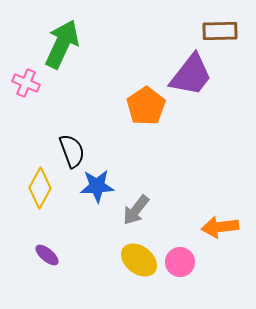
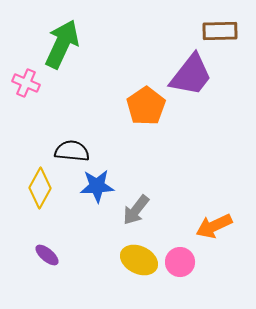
black semicircle: rotated 64 degrees counterclockwise
orange arrow: moved 6 px left, 1 px up; rotated 18 degrees counterclockwise
yellow ellipse: rotated 12 degrees counterclockwise
